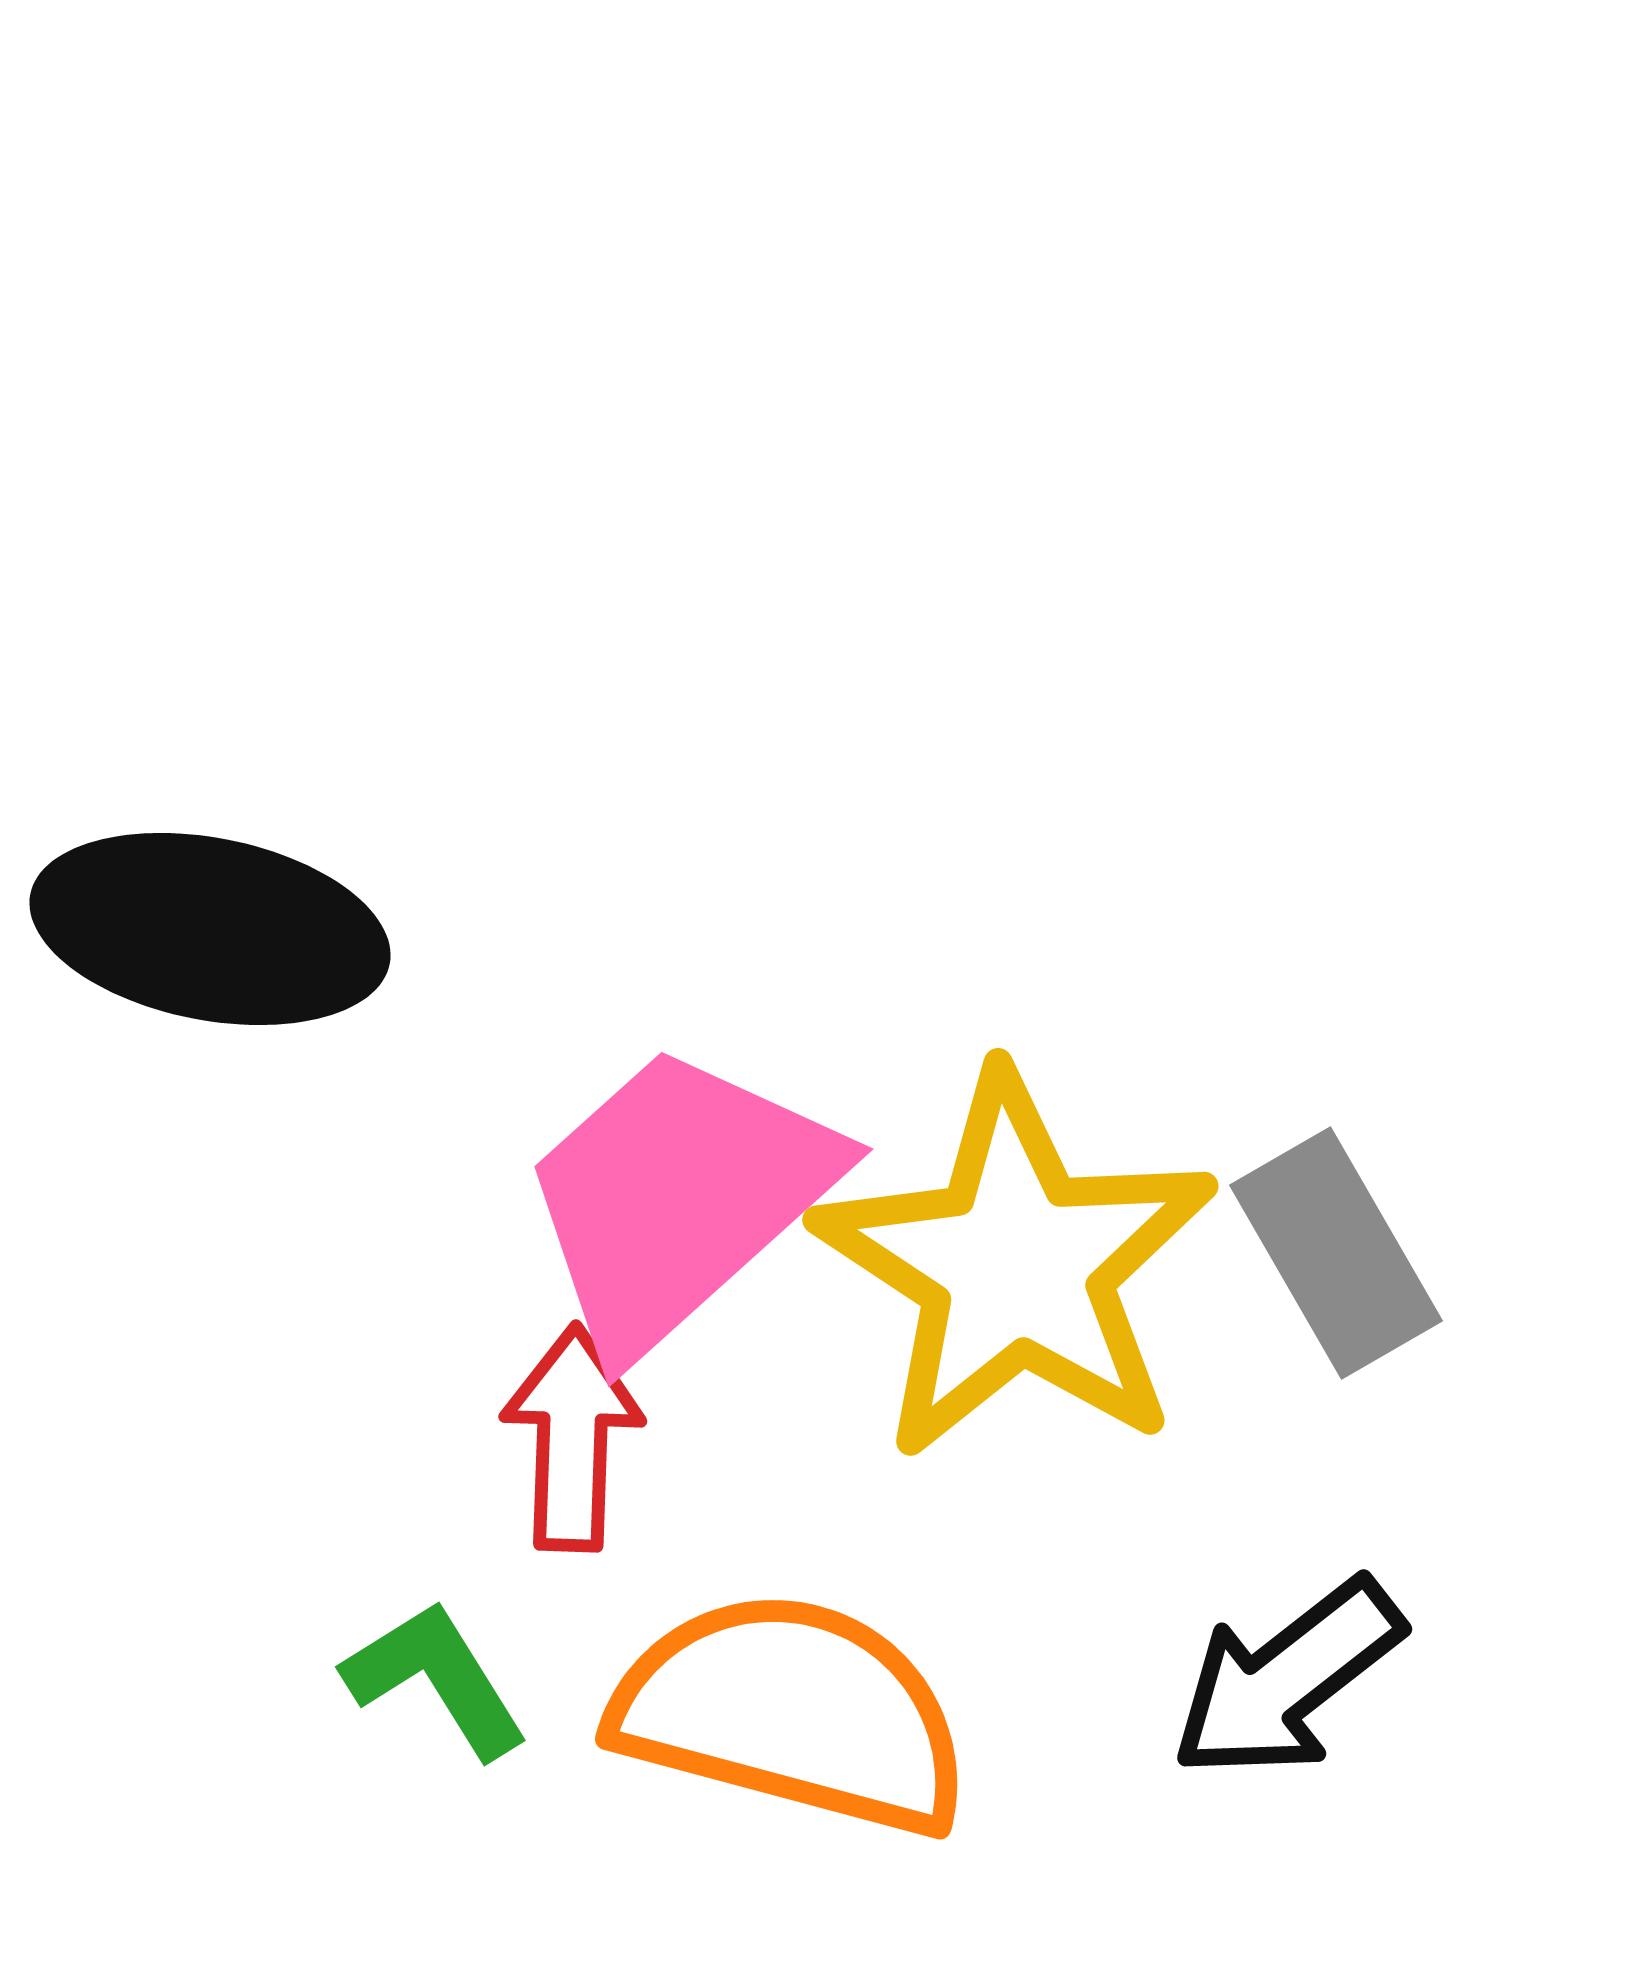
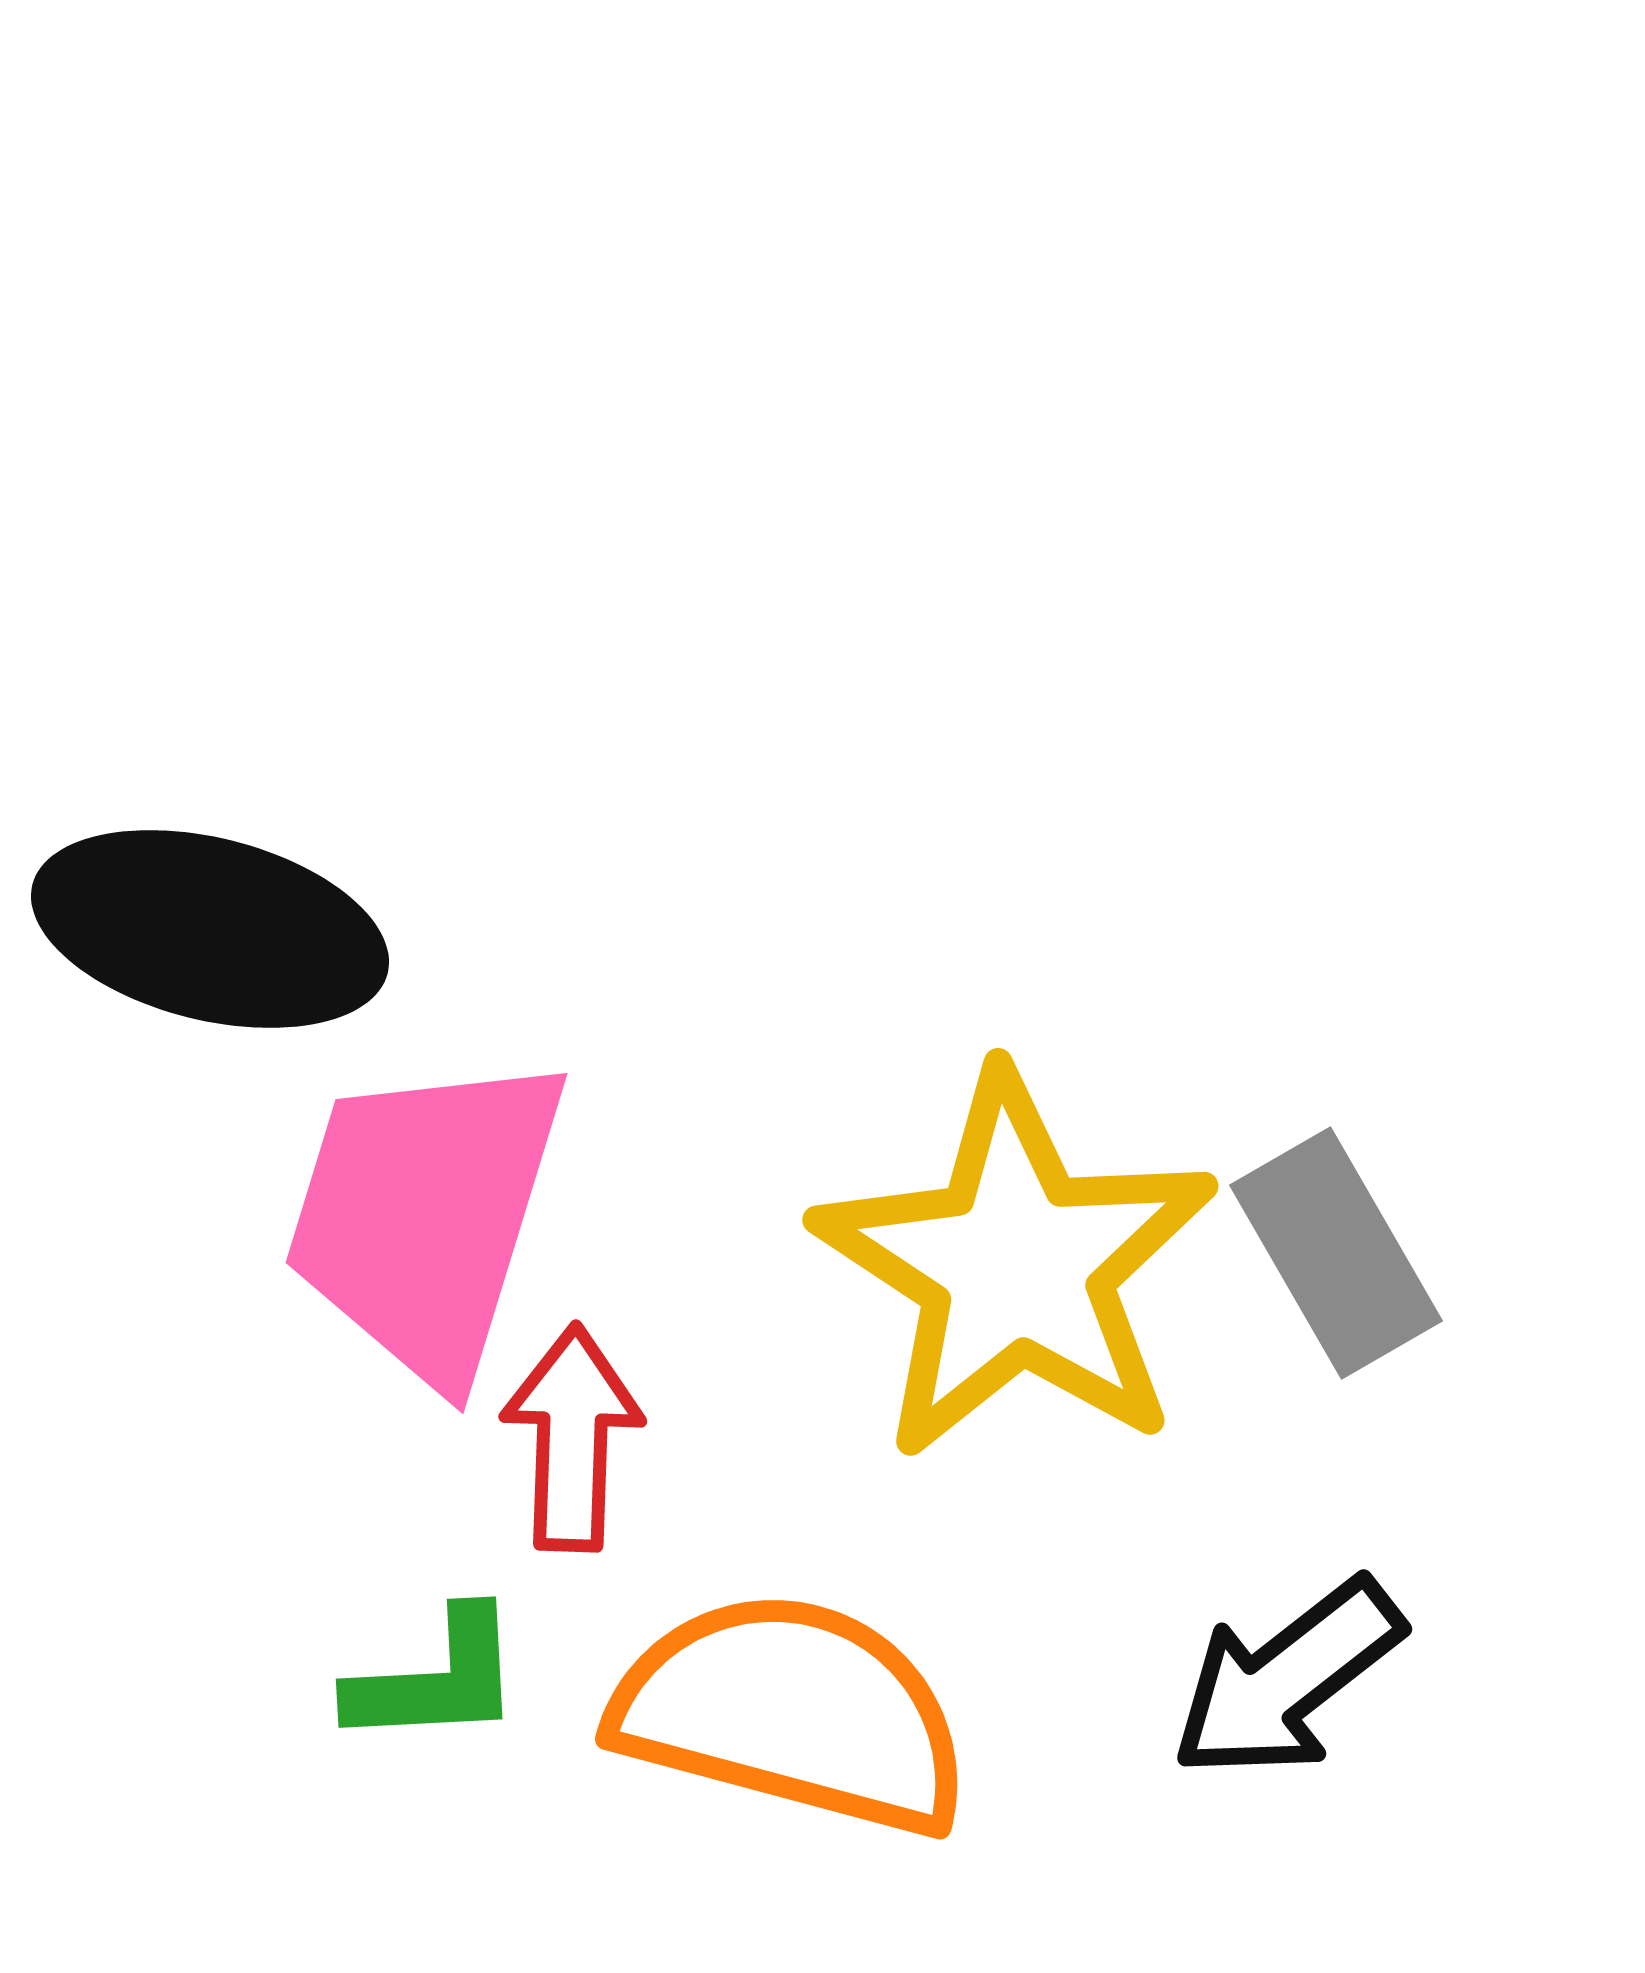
black ellipse: rotated 3 degrees clockwise
pink trapezoid: moved 253 px left, 18 px down; rotated 31 degrees counterclockwise
green L-shape: rotated 119 degrees clockwise
